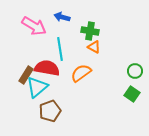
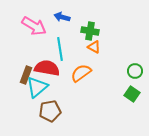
brown rectangle: rotated 12 degrees counterclockwise
brown pentagon: rotated 10 degrees clockwise
